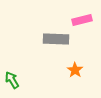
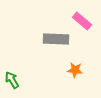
pink rectangle: moved 1 px down; rotated 54 degrees clockwise
orange star: rotated 28 degrees counterclockwise
